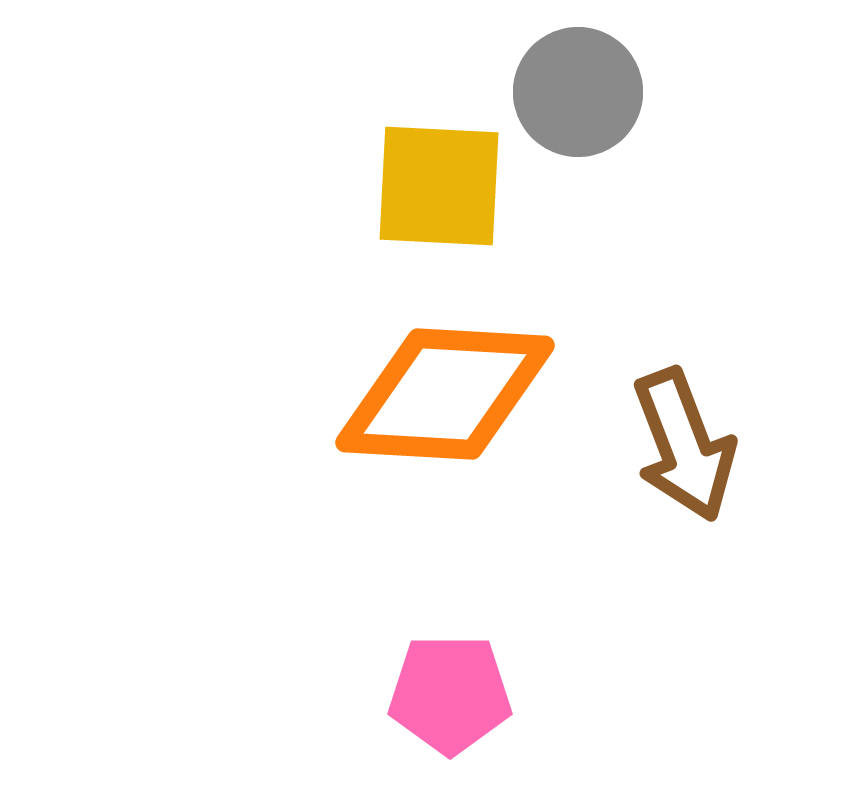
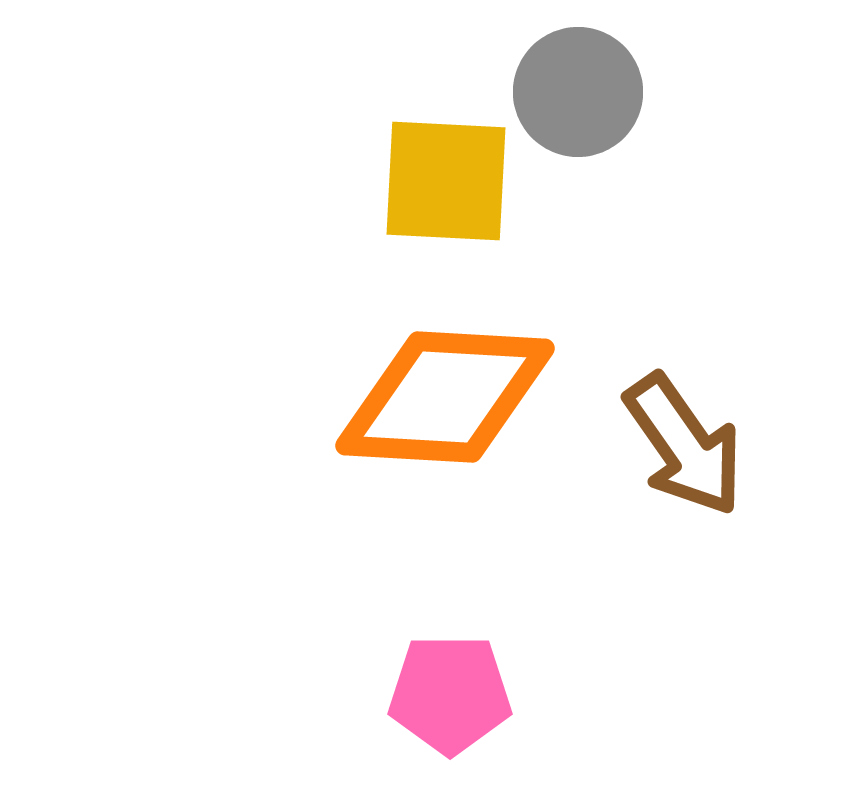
yellow square: moved 7 px right, 5 px up
orange diamond: moved 3 px down
brown arrow: rotated 14 degrees counterclockwise
